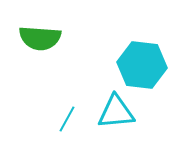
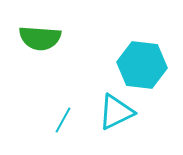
cyan triangle: rotated 21 degrees counterclockwise
cyan line: moved 4 px left, 1 px down
